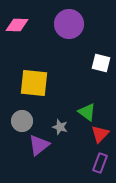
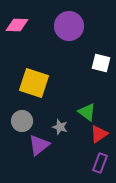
purple circle: moved 2 px down
yellow square: rotated 12 degrees clockwise
red triangle: moved 1 px left; rotated 12 degrees clockwise
